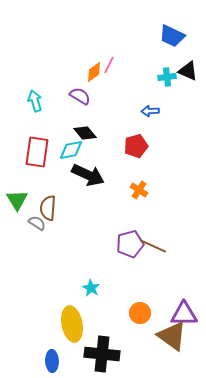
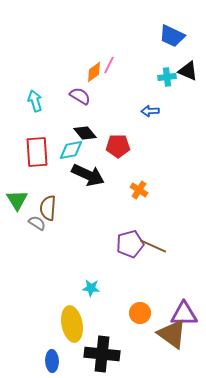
red pentagon: moved 18 px left; rotated 15 degrees clockwise
red rectangle: rotated 12 degrees counterclockwise
cyan star: rotated 24 degrees counterclockwise
brown triangle: moved 2 px up
